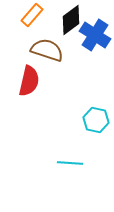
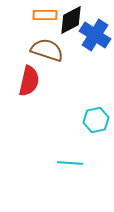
orange rectangle: moved 13 px right; rotated 50 degrees clockwise
black diamond: rotated 8 degrees clockwise
cyan hexagon: rotated 25 degrees counterclockwise
